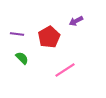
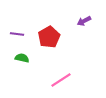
purple arrow: moved 8 px right
green semicircle: rotated 32 degrees counterclockwise
pink line: moved 4 px left, 10 px down
